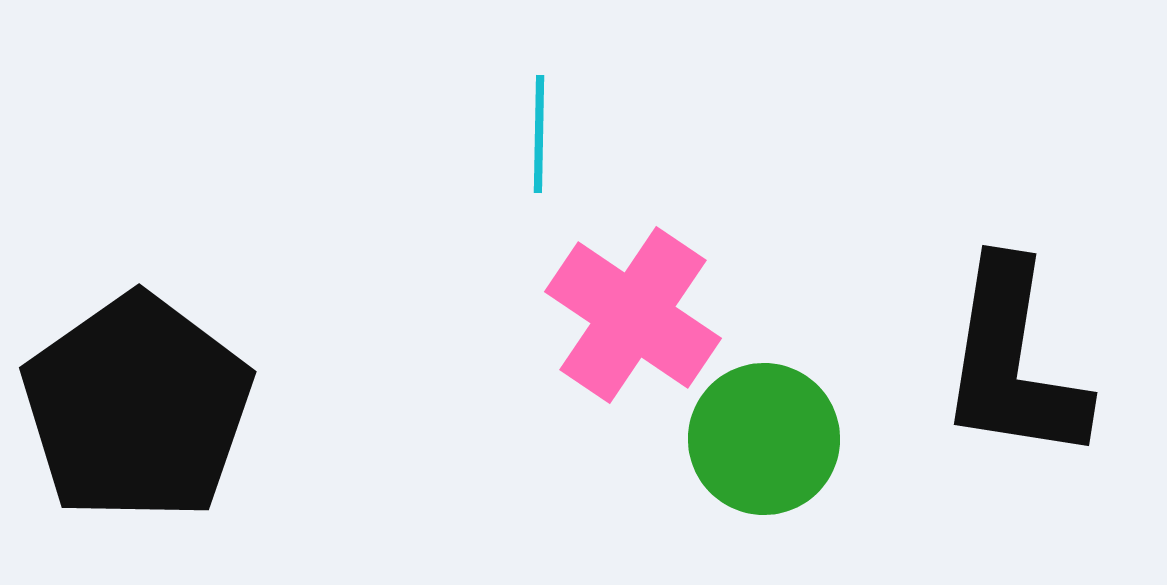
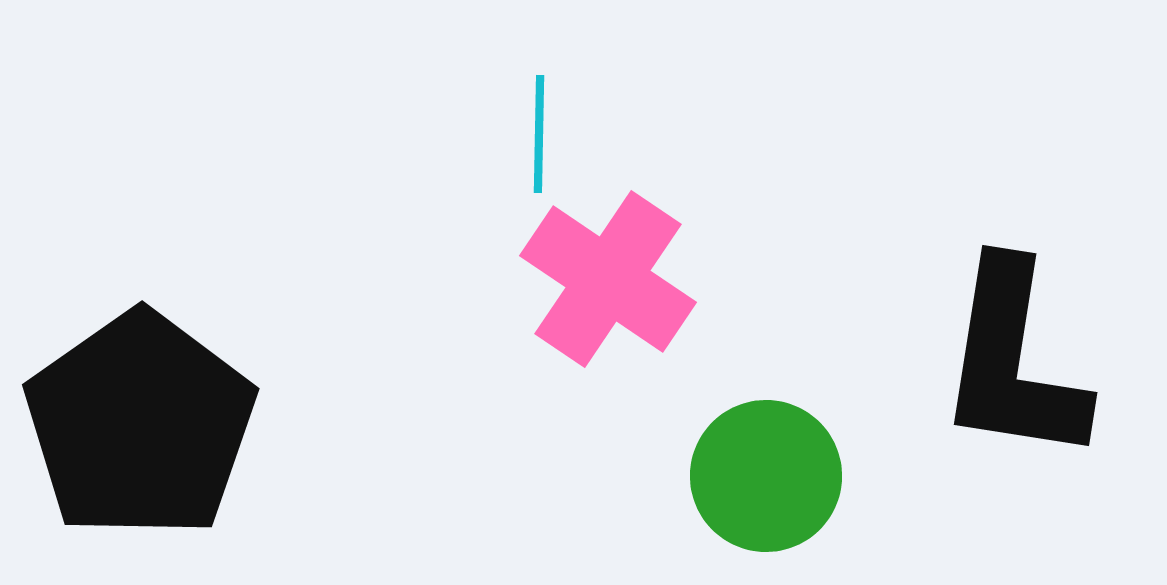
pink cross: moved 25 px left, 36 px up
black pentagon: moved 3 px right, 17 px down
green circle: moved 2 px right, 37 px down
